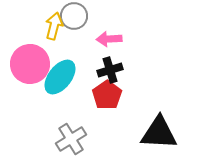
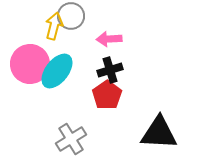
gray circle: moved 3 px left
cyan ellipse: moved 3 px left, 6 px up
